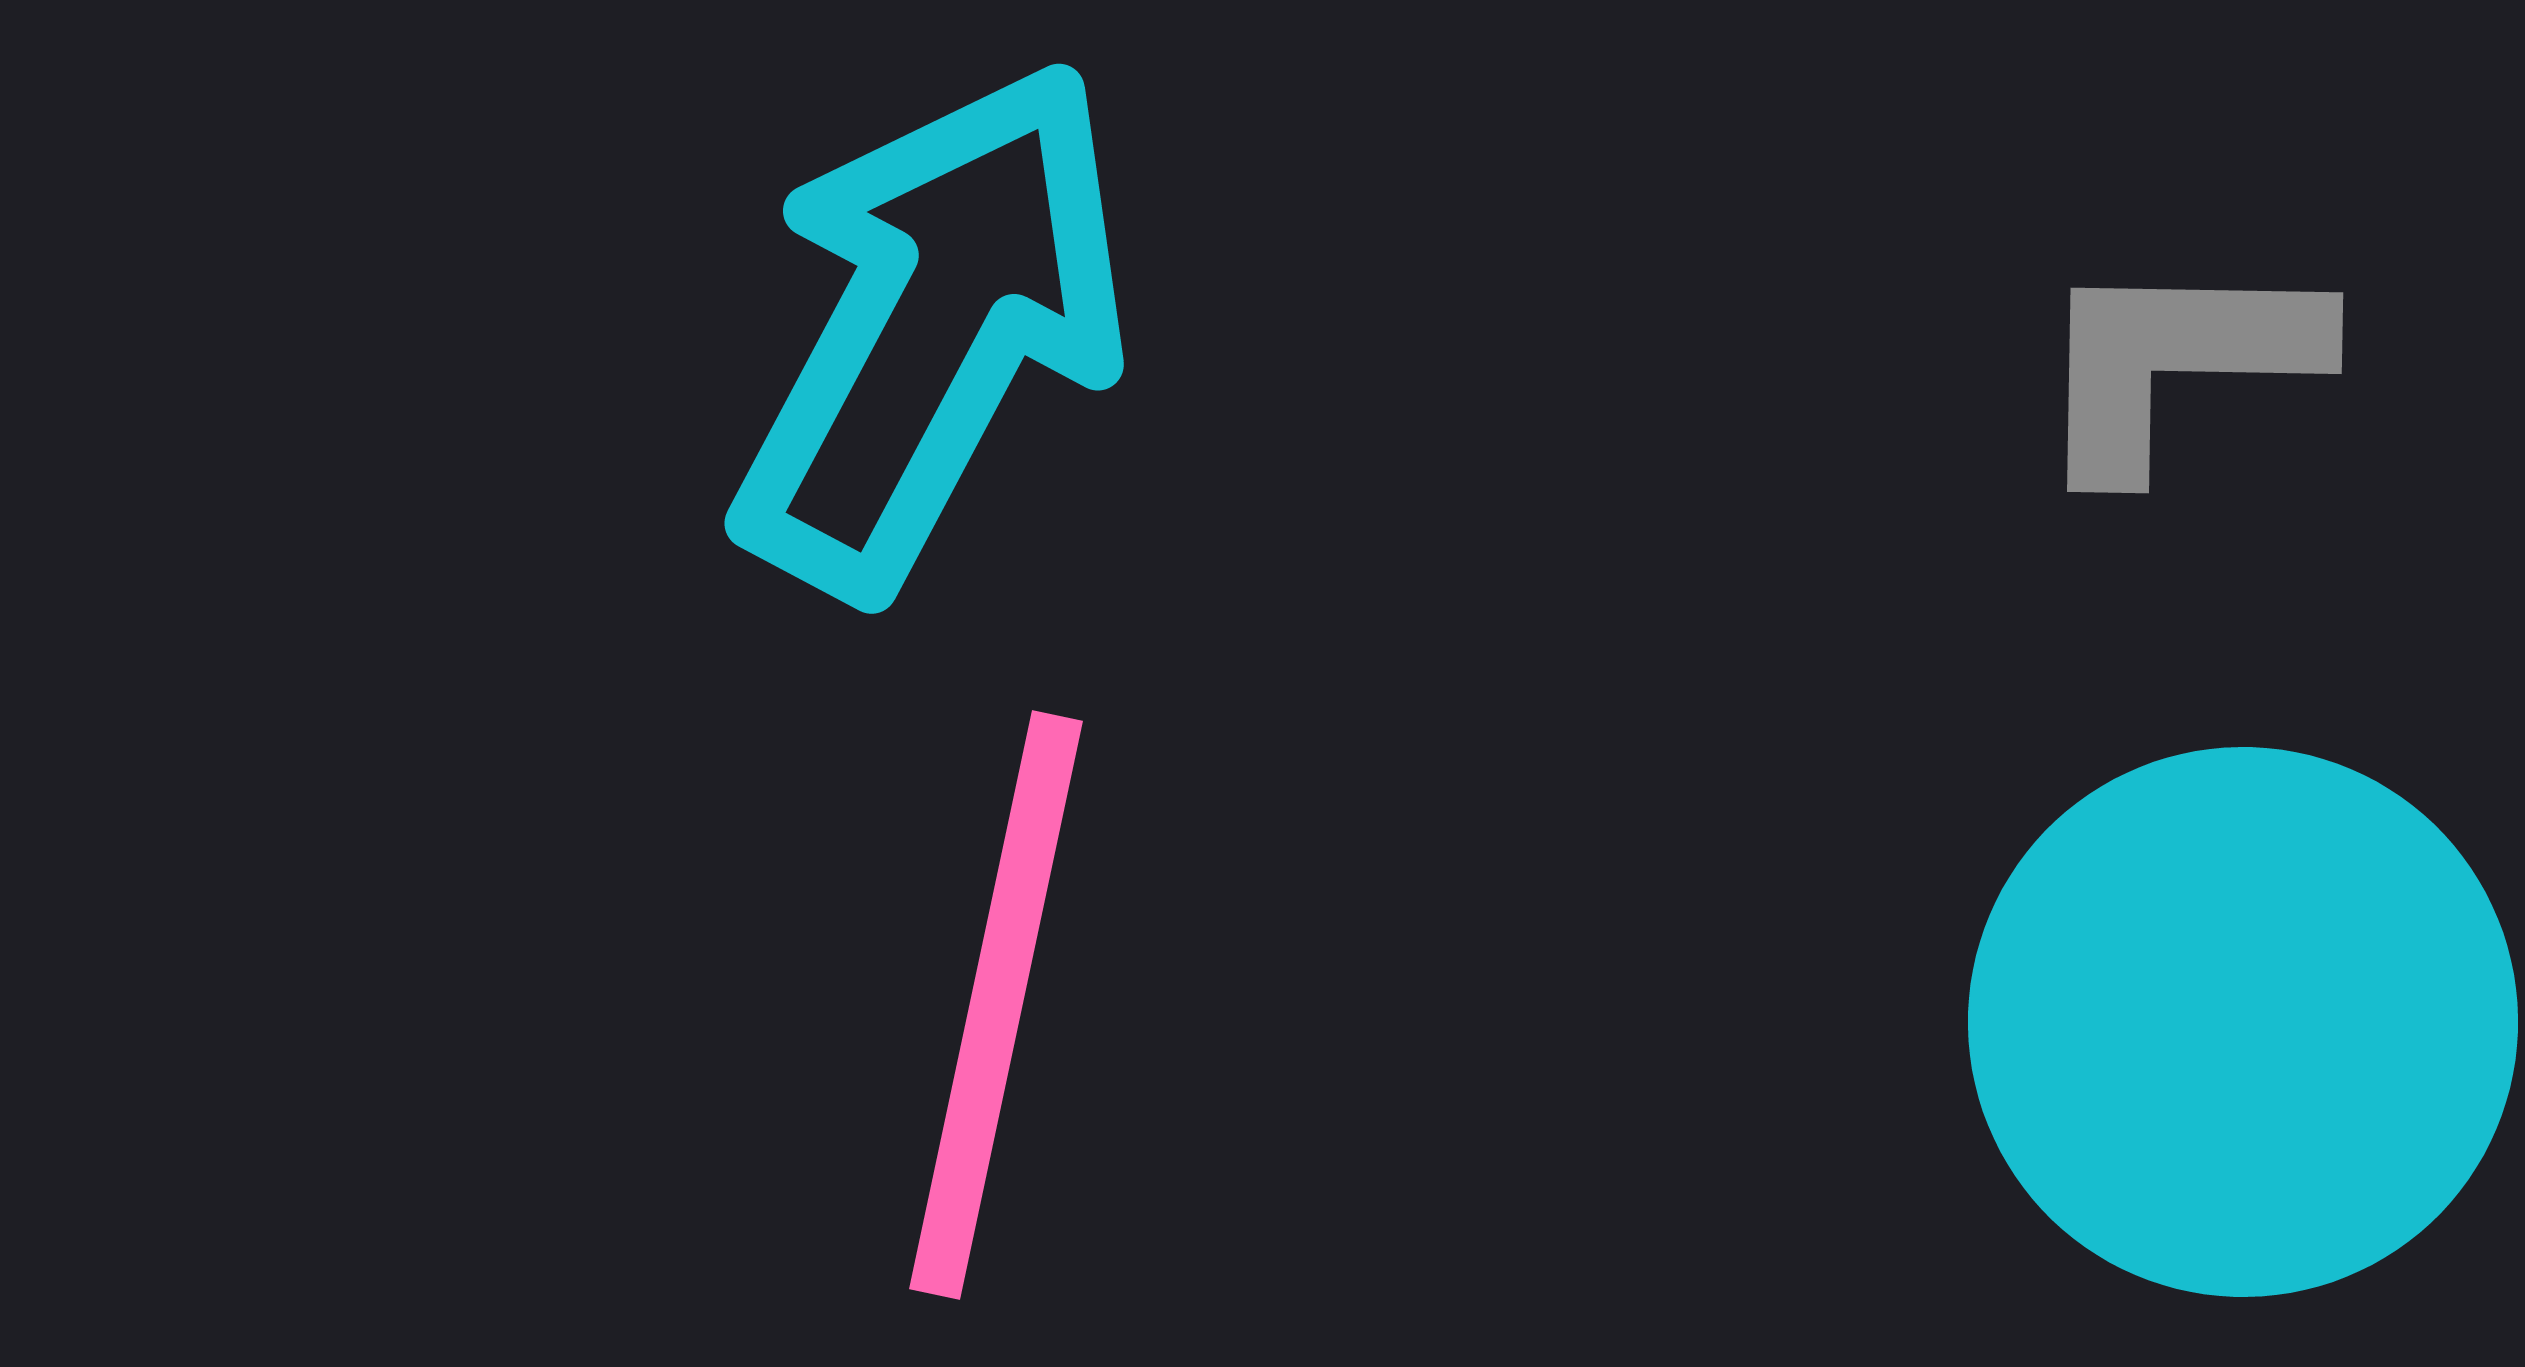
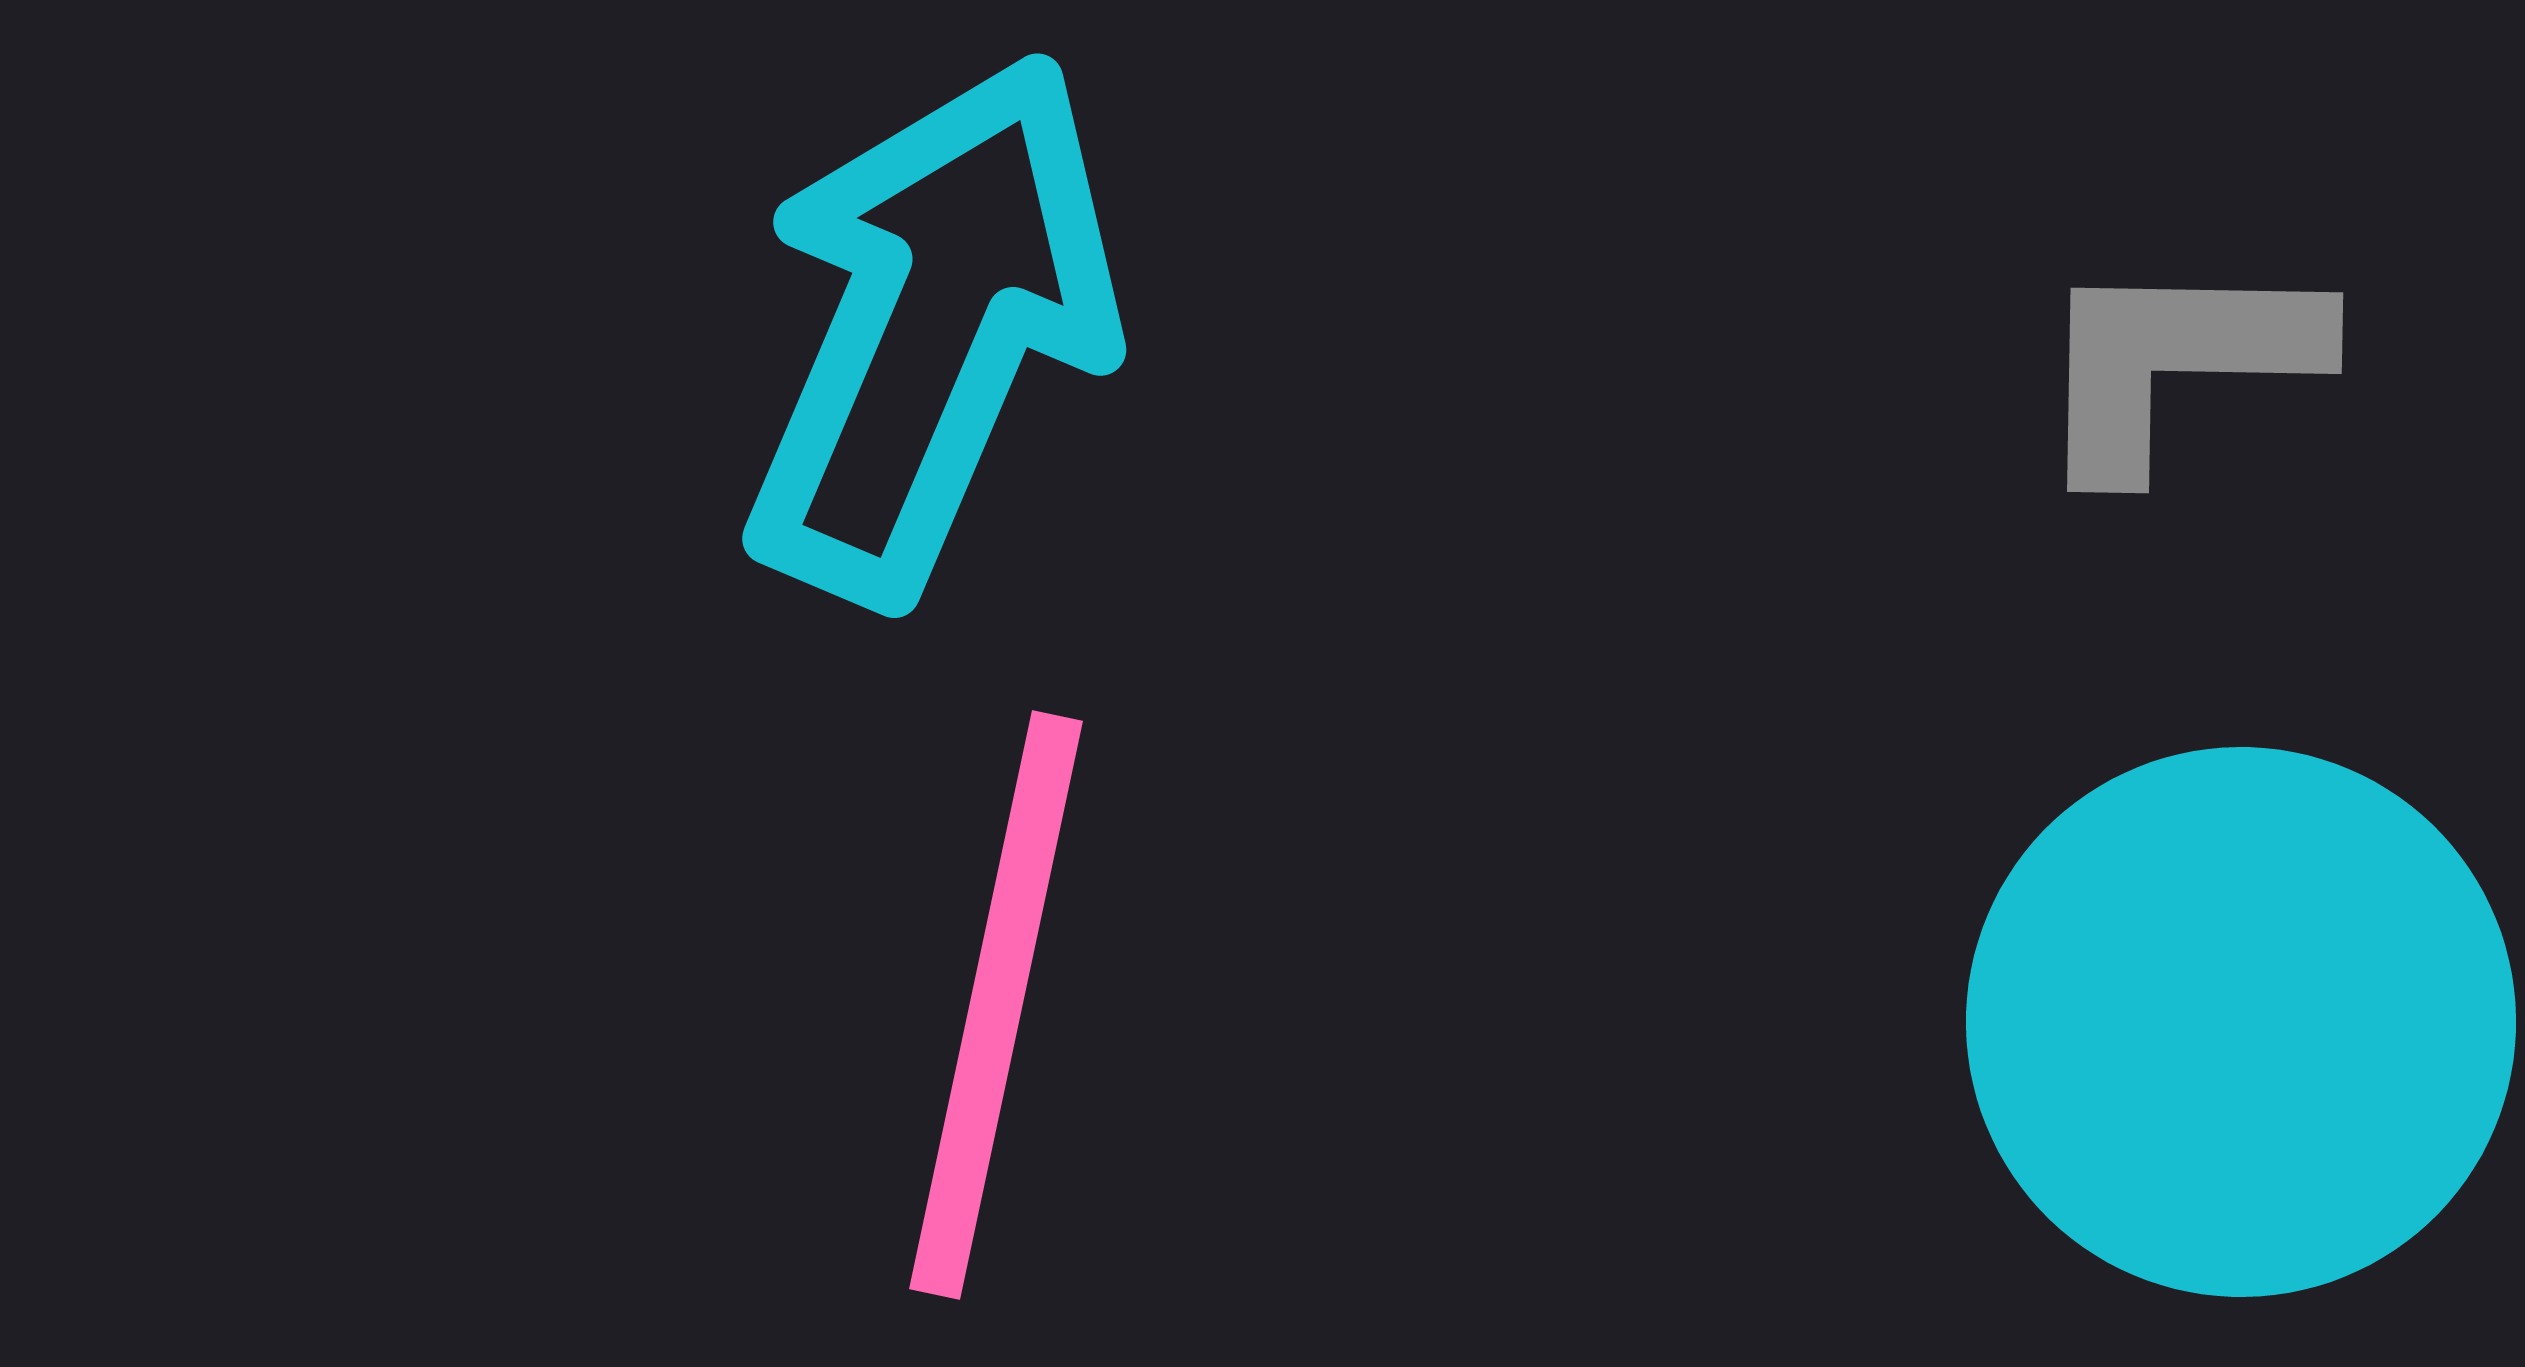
cyan arrow: rotated 5 degrees counterclockwise
cyan circle: moved 2 px left
